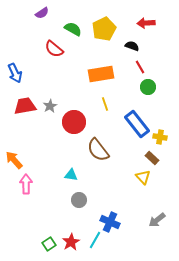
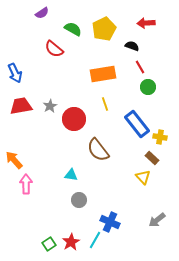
orange rectangle: moved 2 px right
red trapezoid: moved 4 px left
red circle: moved 3 px up
